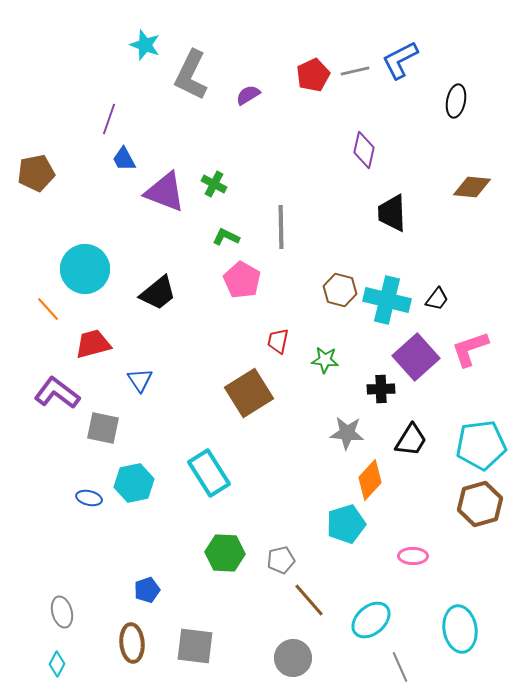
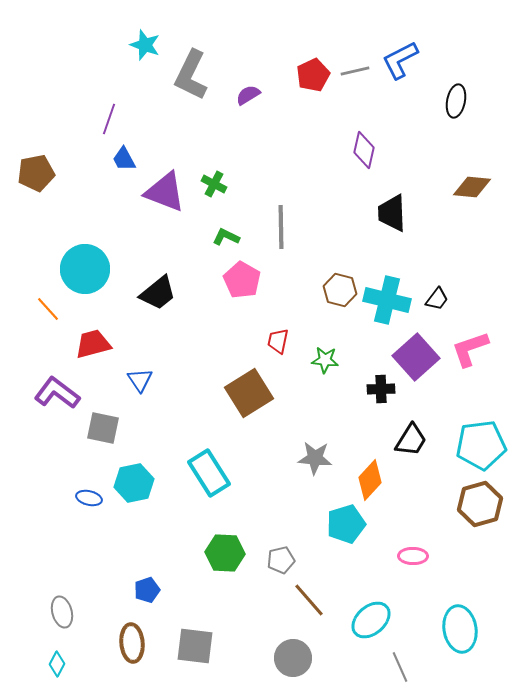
gray star at (347, 433): moved 32 px left, 25 px down
